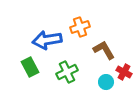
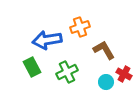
green rectangle: moved 2 px right
red cross: moved 2 px down
